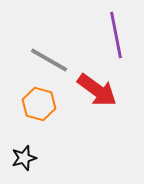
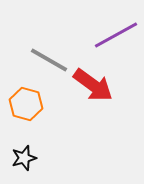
purple line: rotated 72 degrees clockwise
red arrow: moved 4 px left, 5 px up
orange hexagon: moved 13 px left
